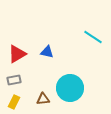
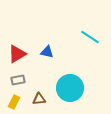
cyan line: moved 3 px left
gray rectangle: moved 4 px right
brown triangle: moved 4 px left
